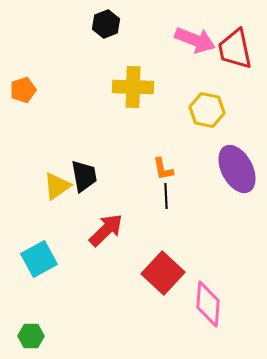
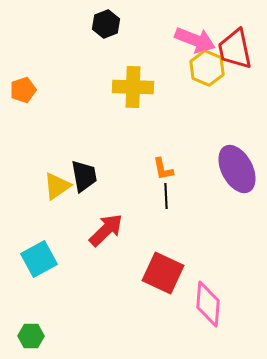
yellow hexagon: moved 42 px up; rotated 12 degrees clockwise
red square: rotated 18 degrees counterclockwise
